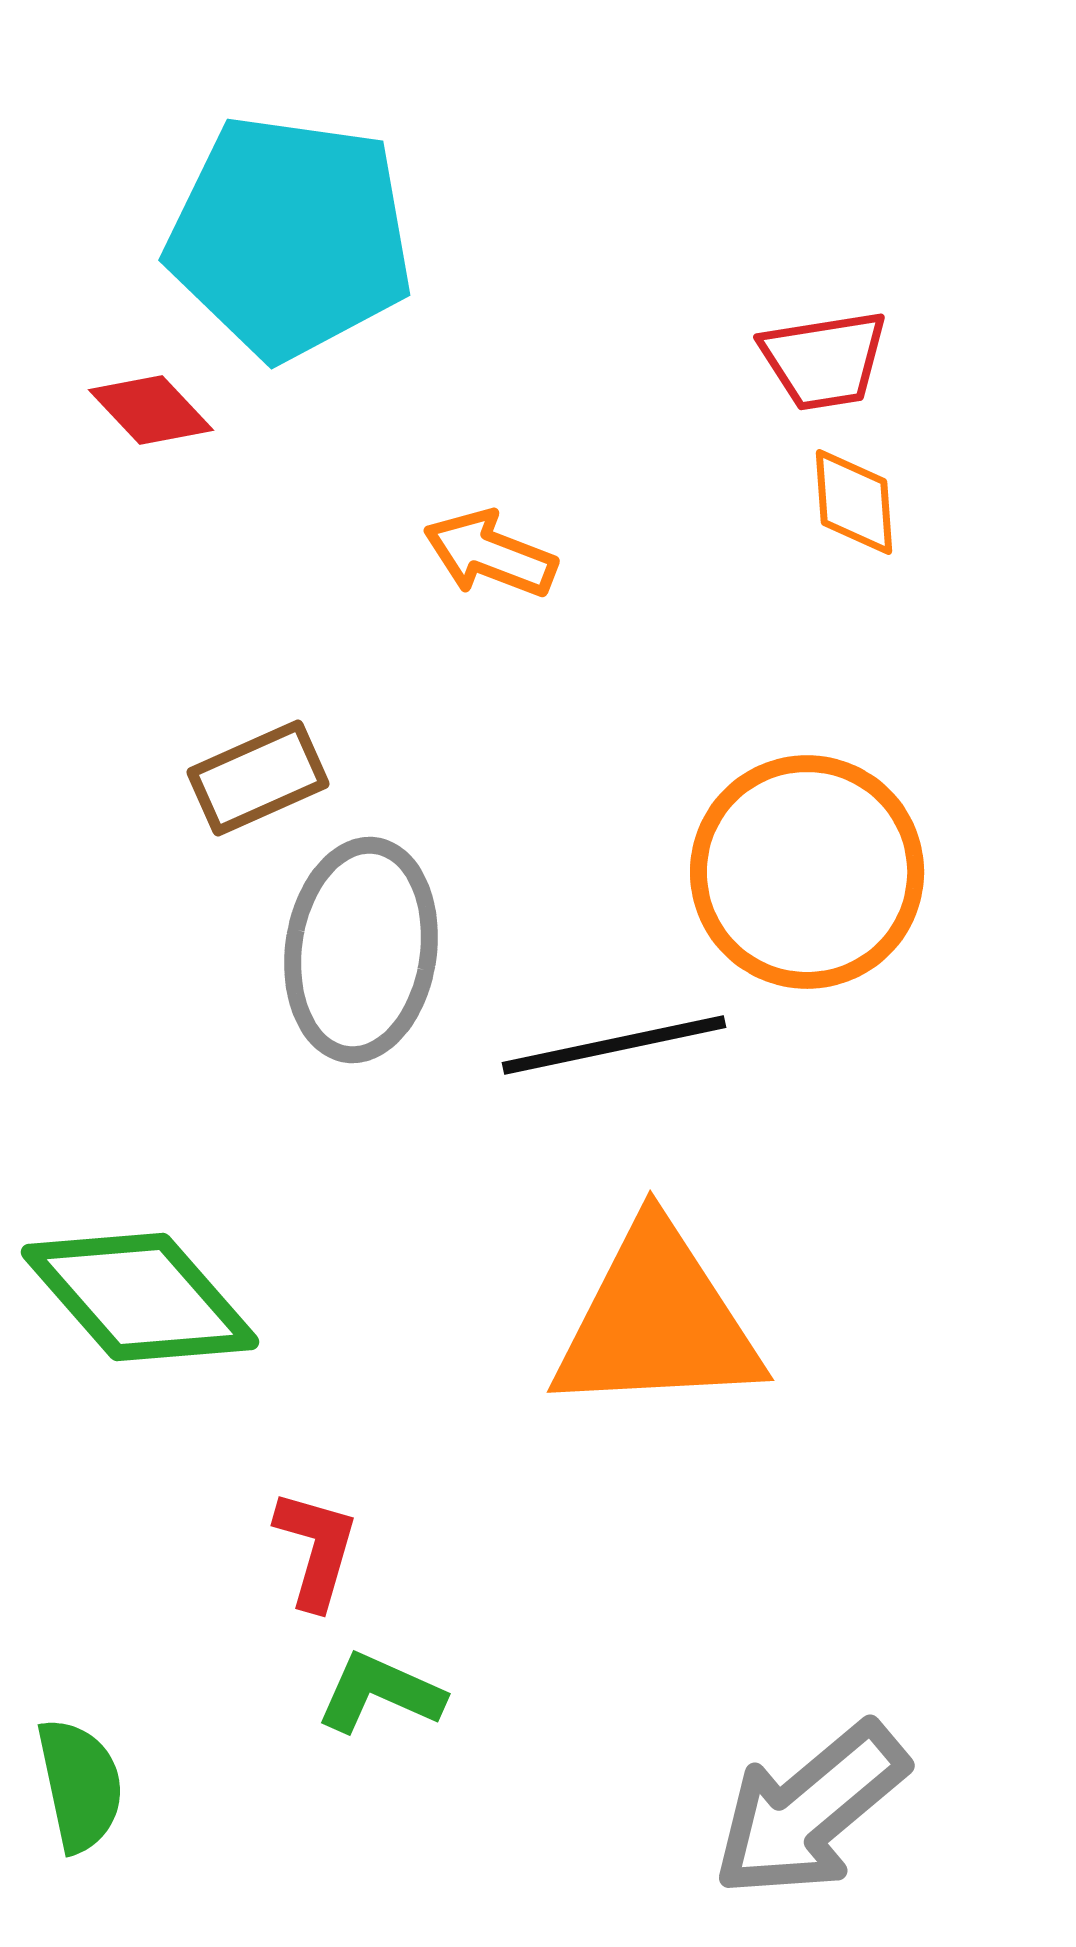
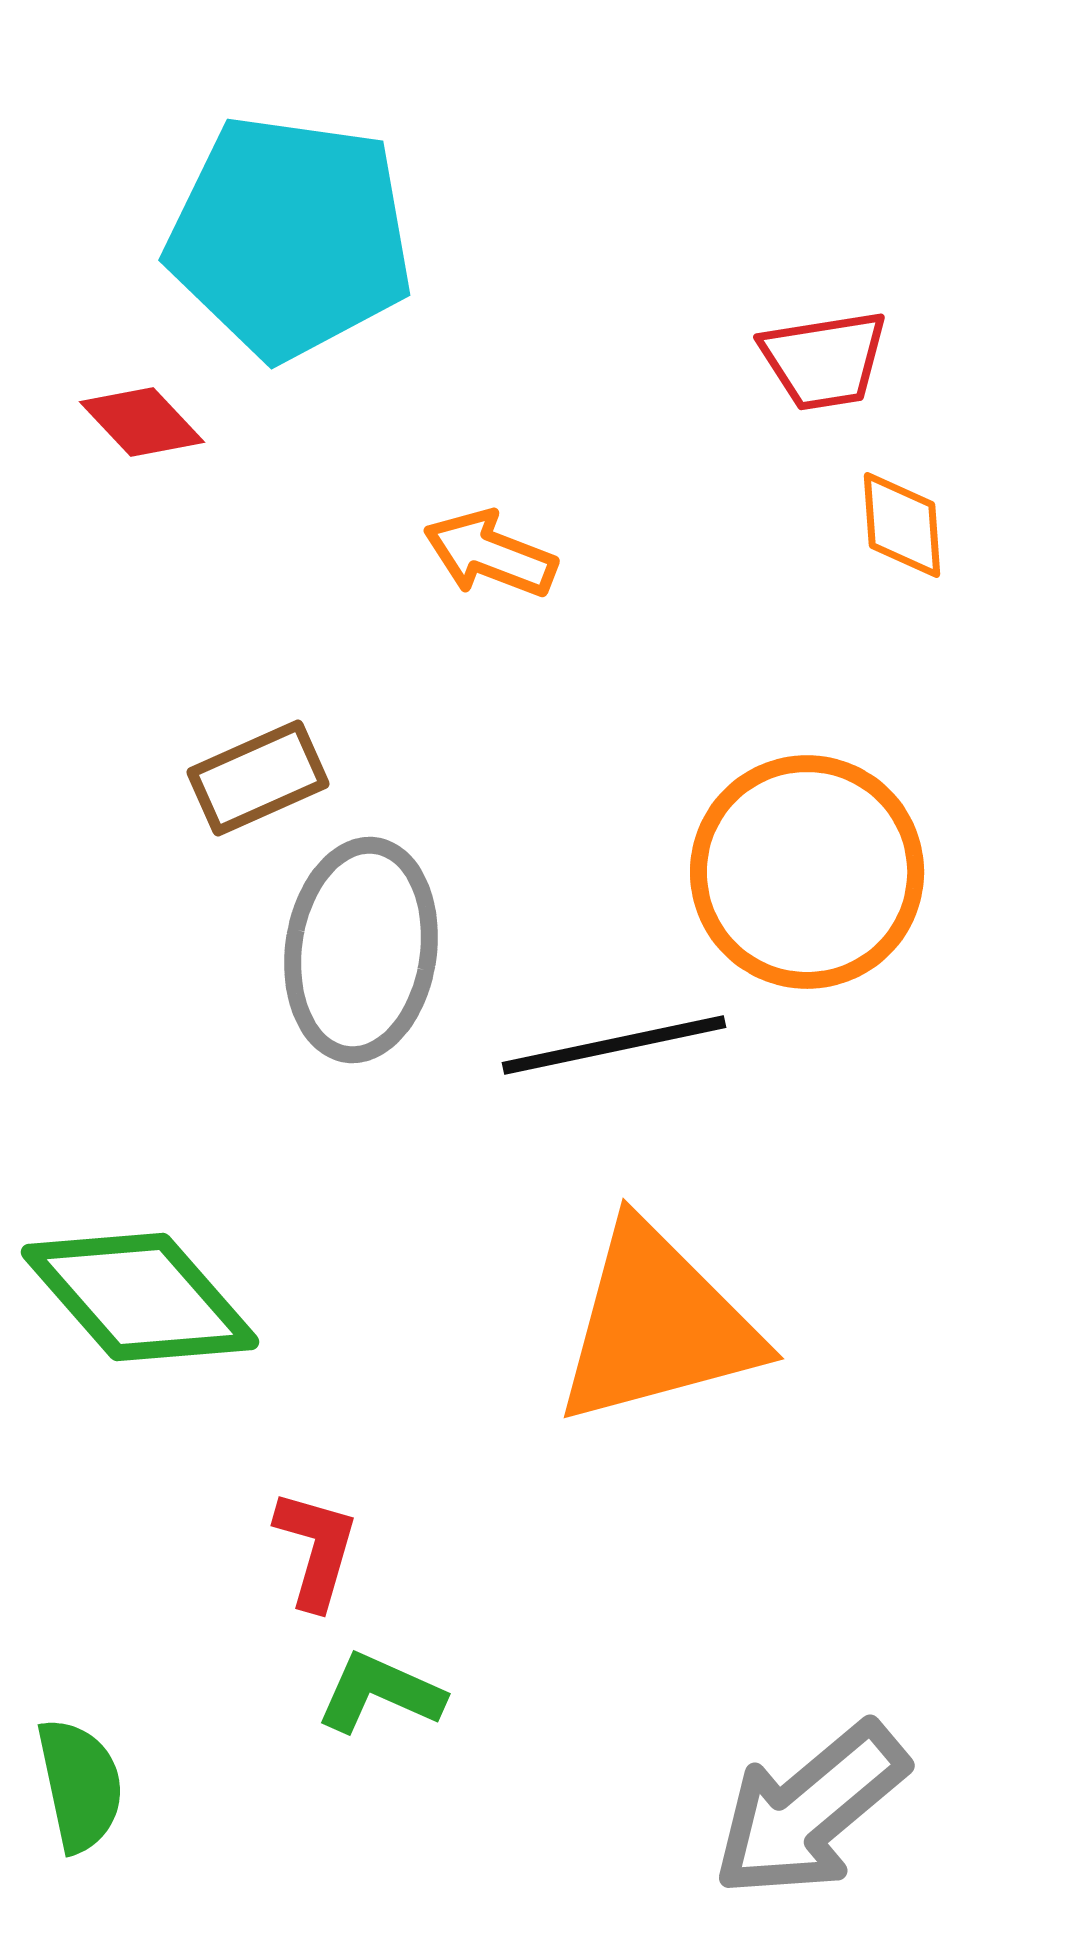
red diamond: moved 9 px left, 12 px down
orange diamond: moved 48 px right, 23 px down
orange triangle: moved 4 px down; rotated 12 degrees counterclockwise
